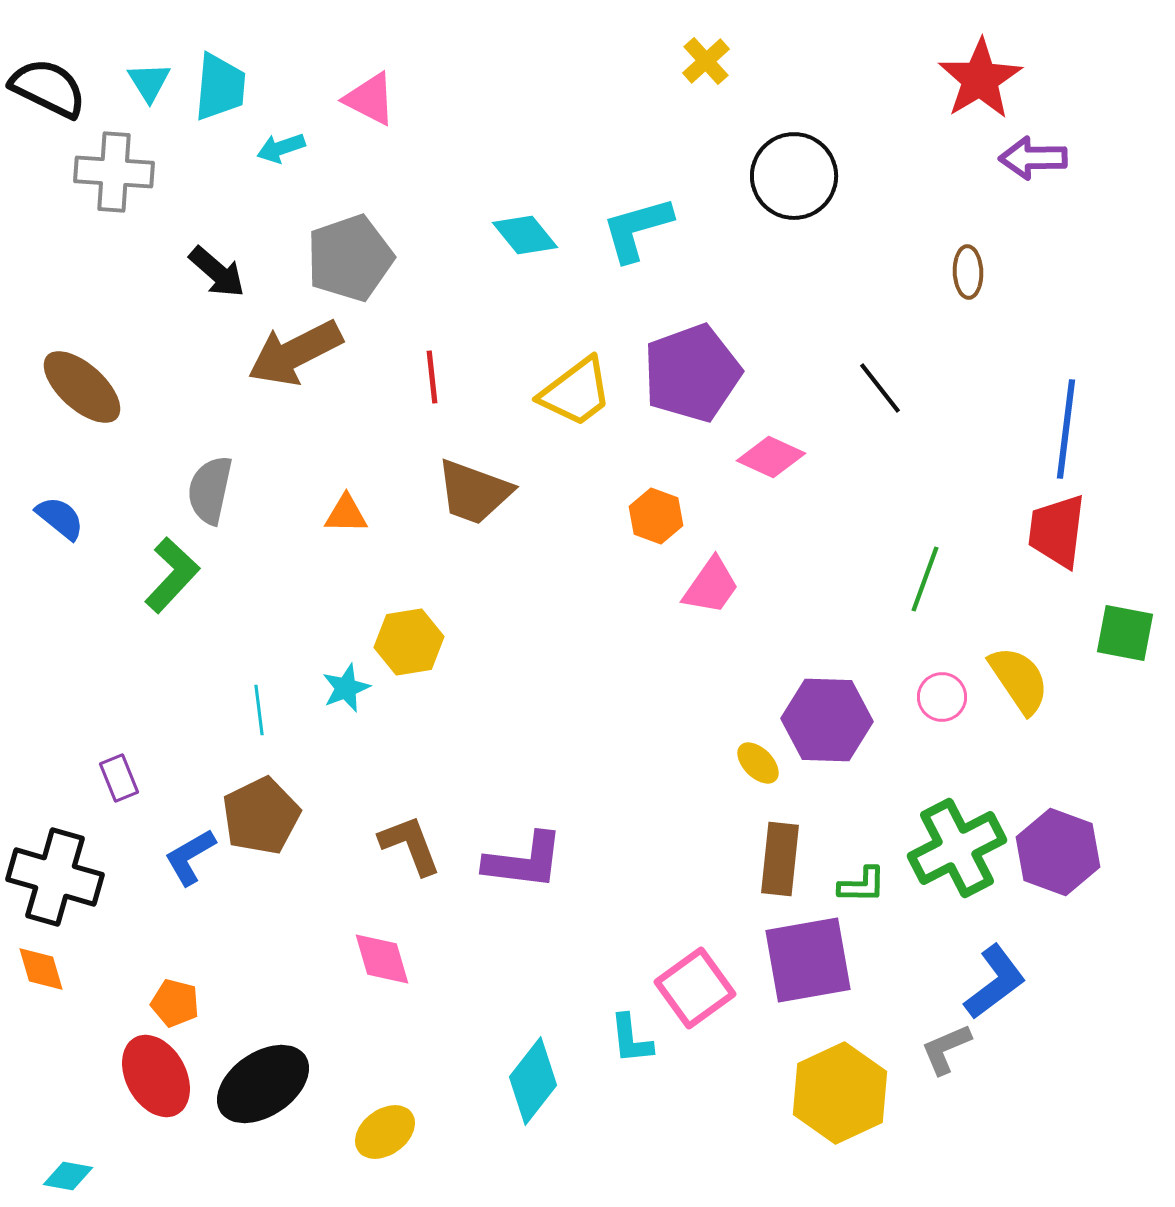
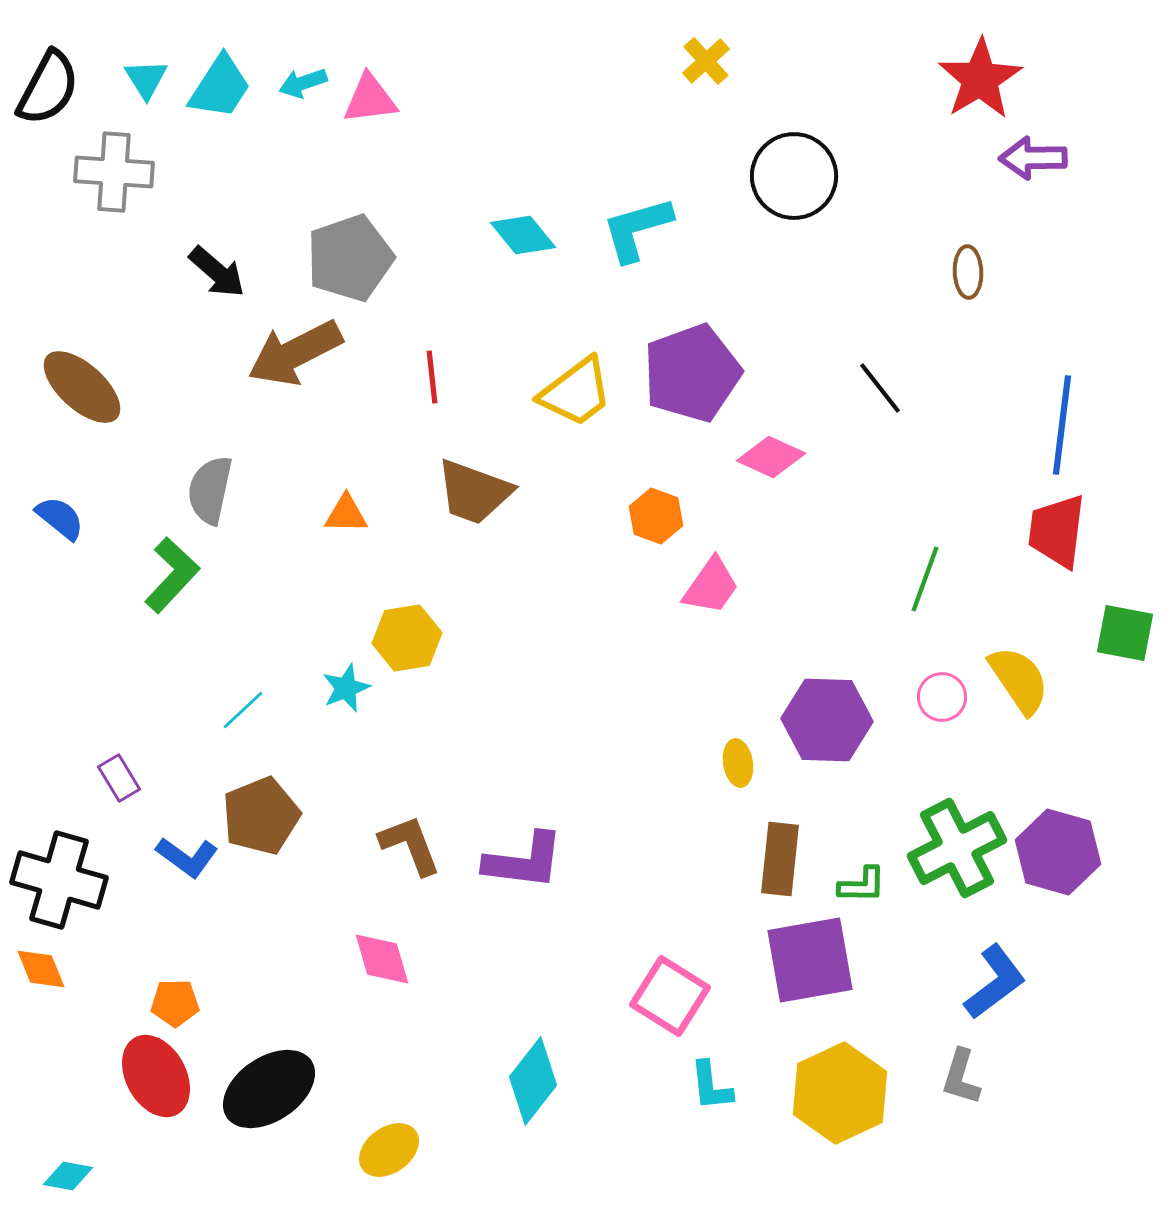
cyan triangle at (149, 82): moved 3 px left, 3 px up
cyan trapezoid at (220, 87): rotated 28 degrees clockwise
black semicircle at (48, 88): rotated 92 degrees clockwise
pink triangle at (370, 99): rotated 34 degrees counterclockwise
cyan arrow at (281, 148): moved 22 px right, 65 px up
cyan diamond at (525, 235): moved 2 px left
blue line at (1066, 429): moved 4 px left, 4 px up
yellow hexagon at (409, 642): moved 2 px left, 4 px up
cyan line at (259, 710): moved 16 px left; rotated 54 degrees clockwise
yellow ellipse at (758, 763): moved 20 px left; rotated 36 degrees clockwise
purple rectangle at (119, 778): rotated 9 degrees counterclockwise
brown pentagon at (261, 816): rotated 4 degrees clockwise
purple hexagon at (1058, 852): rotated 4 degrees counterclockwise
blue L-shape at (190, 857): moved 3 px left; rotated 114 degrees counterclockwise
black cross at (55, 877): moved 4 px right, 3 px down
purple square at (808, 960): moved 2 px right
orange diamond at (41, 969): rotated 6 degrees counterclockwise
pink square at (695, 988): moved 25 px left, 8 px down; rotated 22 degrees counterclockwise
orange pentagon at (175, 1003): rotated 15 degrees counterclockwise
cyan L-shape at (631, 1039): moved 80 px right, 47 px down
gray L-shape at (946, 1049): moved 15 px right, 28 px down; rotated 50 degrees counterclockwise
black ellipse at (263, 1084): moved 6 px right, 5 px down
yellow ellipse at (385, 1132): moved 4 px right, 18 px down
